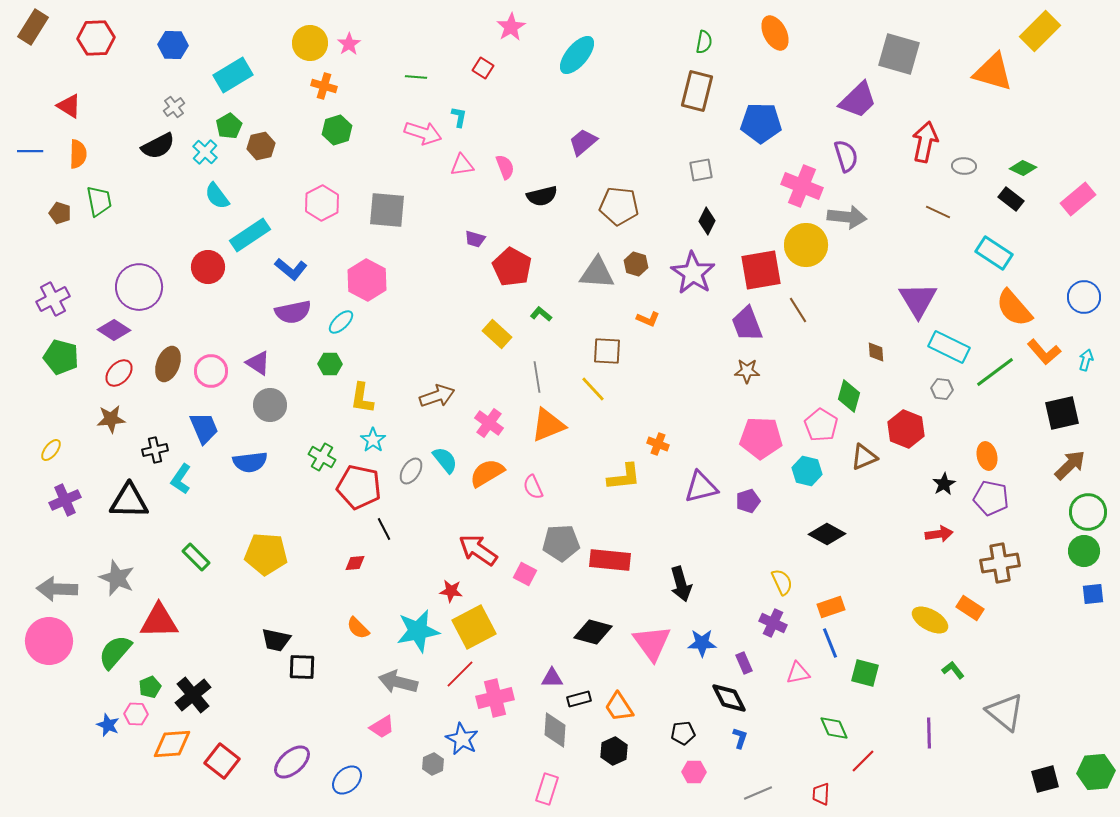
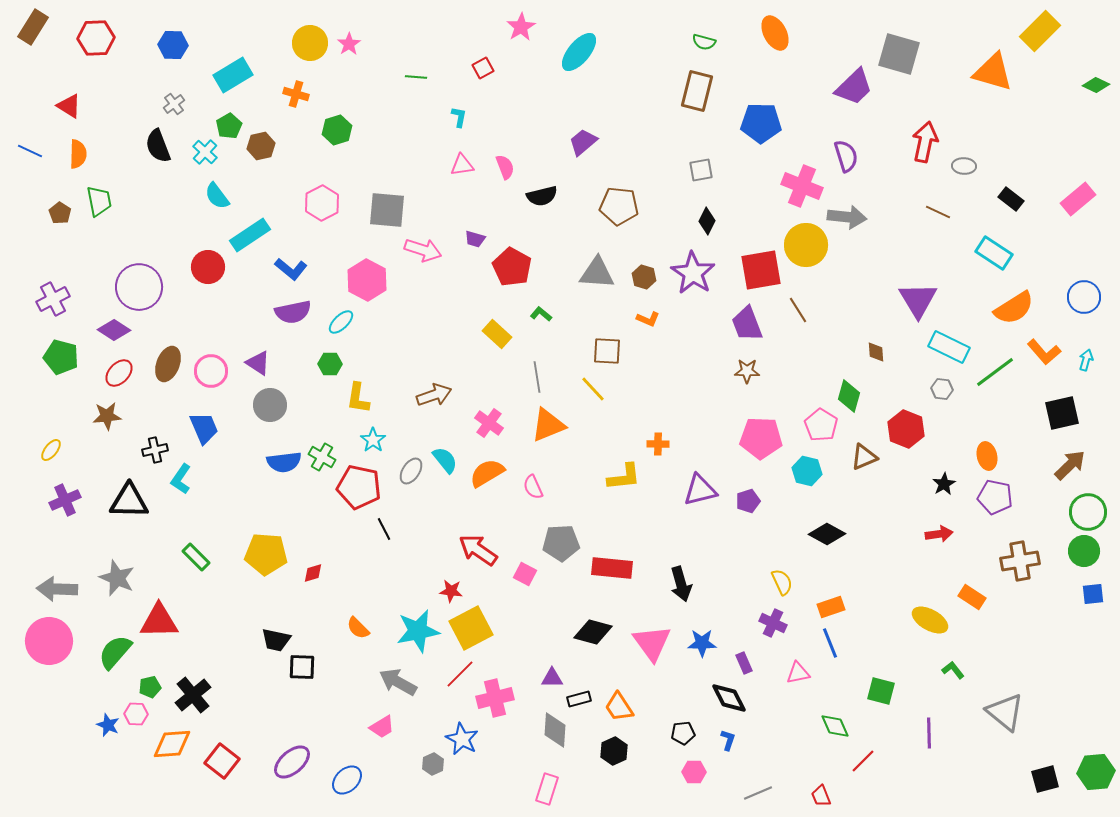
pink star at (511, 27): moved 10 px right
green semicircle at (704, 42): rotated 95 degrees clockwise
cyan ellipse at (577, 55): moved 2 px right, 3 px up
red square at (483, 68): rotated 30 degrees clockwise
orange cross at (324, 86): moved 28 px left, 8 px down
purple trapezoid at (858, 100): moved 4 px left, 13 px up
gray cross at (174, 107): moved 3 px up
pink arrow at (423, 133): moved 117 px down
black semicircle at (158, 146): rotated 96 degrees clockwise
blue line at (30, 151): rotated 25 degrees clockwise
green diamond at (1023, 168): moved 73 px right, 83 px up
brown pentagon at (60, 213): rotated 15 degrees clockwise
brown hexagon at (636, 264): moved 8 px right, 13 px down
orange semicircle at (1014, 308): rotated 81 degrees counterclockwise
brown arrow at (437, 396): moved 3 px left, 1 px up
yellow L-shape at (362, 398): moved 4 px left
brown star at (111, 419): moved 4 px left, 3 px up
orange cross at (658, 444): rotated 20 degrees counterclockwise
blue semicircle at (250, 462): moved 34 px right
purple triangle at (701, 487): moved 1 px left, 3 px down
purple pentagon at (991, 498): moved 4 px right, 1 px up
red rectangle at (610, 560): moved 2 px right, 8 px down
red diamond at (355, 563): moved 42 px left, 10 px down; rotated 10 degrees counterclockwise
brown cross at (1000, 563): moved 20 px right, 2 px up
orange rectangle at (970, 608): moved 2 px right, 11 px up
yellow square at (474, 627): moved 3 px left, 1 px down
green square at (865, 673): moved 16 px right, 18 px down
gray arrow at (398, 682): rotated 15 degrees clockwise
green pentagon at (150, 687): rotated 10 degrees clockwise
green diamond at (834, 728): moved 1 px right, 2 px up
blue L-shape at (740, 738): moved 12 px left, 2 px down
red trapezoid at (821, 794): moved 2 px down; rotated 25 degrees counterclockwise
